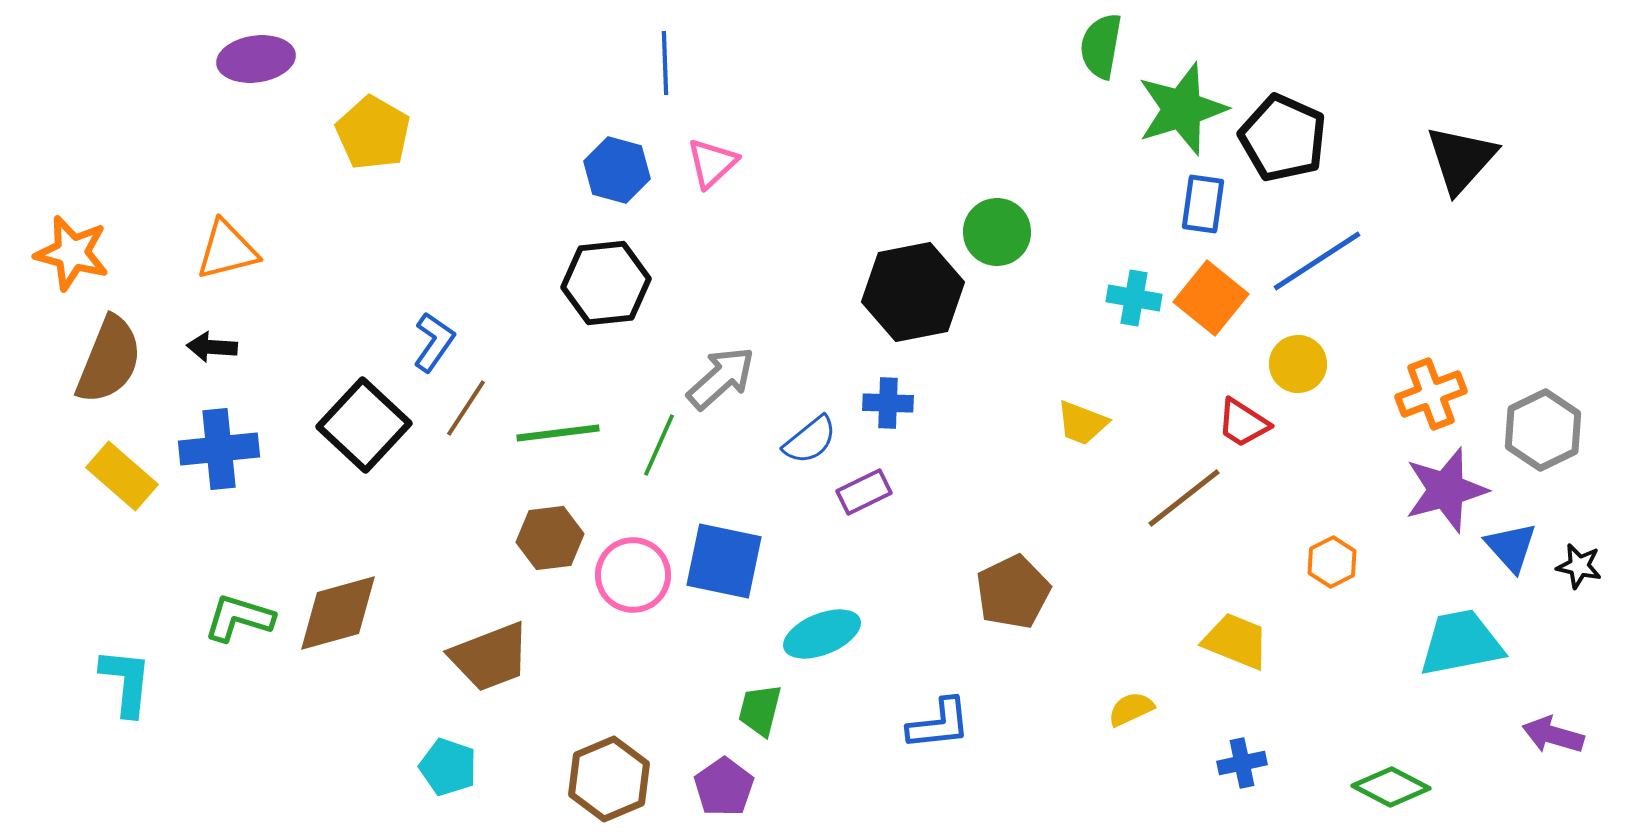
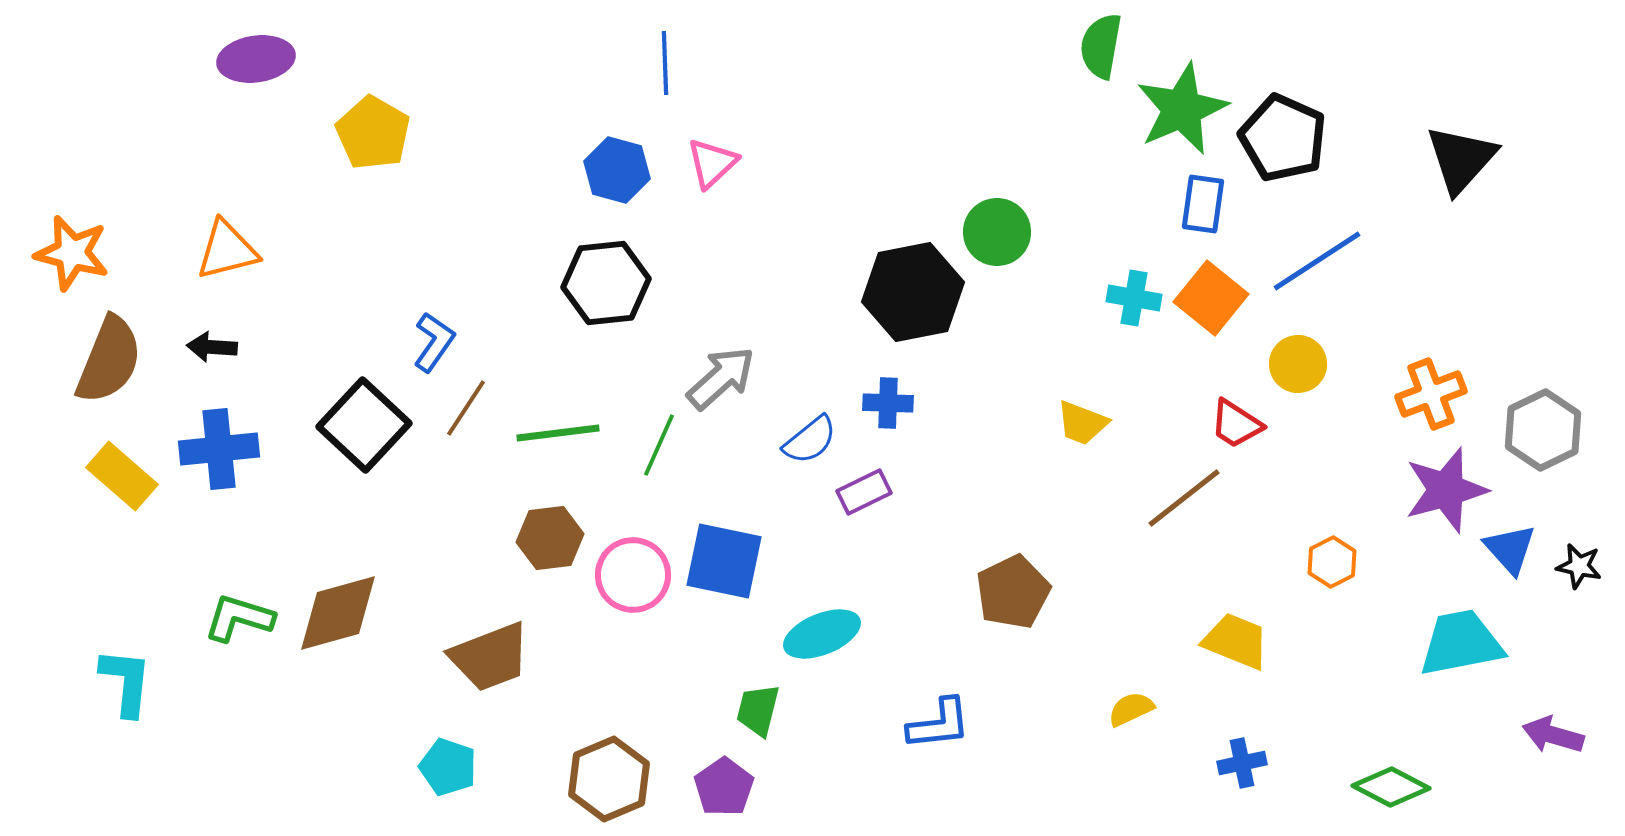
green star at (1182, 109): rotated 6 degrees counterclockwise
red trapezoid at (1243, 423): moved 7 px left, 1 px down
blue triangle at (1511, 547): moved 1 px left, 2 px down
green trapezoid at (760, 710): moved 2 px left
